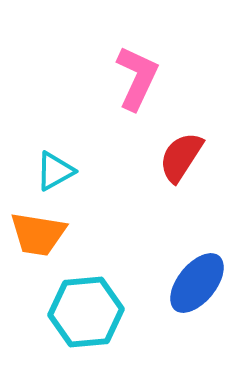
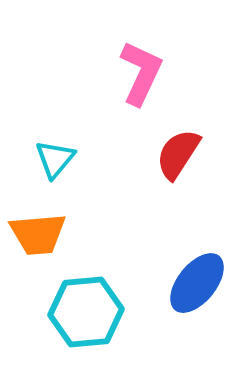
pink L-shape: moved 4 px right, 5 px up
red semicircle: moved 3 px left, 3 px up
cyan triangle: moved 12 px up; rotated 21 degrees counterclockwise
orange trapezoid: rotated 14 degrees counterclockwise
